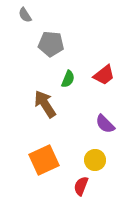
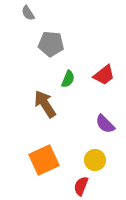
gray semicircle: moved 3 px right, 2 px up
